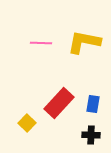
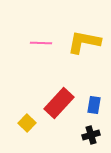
blue rectangle: moved 1 px right, 1 px down
black cross: rotated 18 degrees counterclockwise
